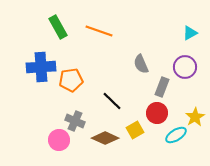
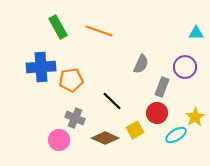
cyan triangle: moved 6 px right; rotated 28 degrees clockwise
gray semicircle: rotated 132 degrees counterclockwise
gray cross: moved 3 px up
